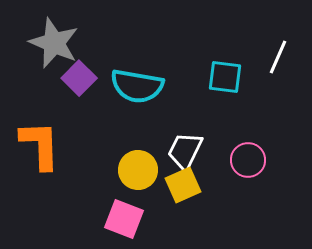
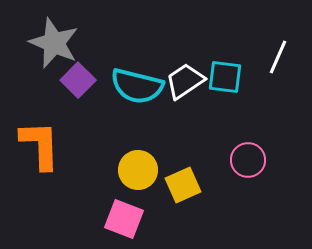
purple square: moved 1 px left, 2 px down
cyan semicircle: rotated 4 degrees clockwise
white trapezoid: moved 70 px up; rotated 30 degrees clockwise
